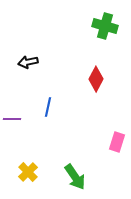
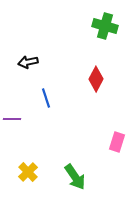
blue line: moved 2 px left, 9 px up; rotated 30 degrees counterclockwise
